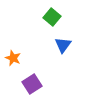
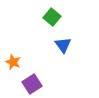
blue triangle: rotated 12 degrees counterclockwise
orange star: moved 4 px down
